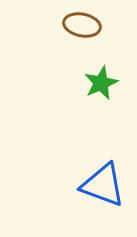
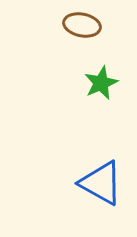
blue triangle: moved 2 px left, 2 px up; rotated 9 degrees clockwise
